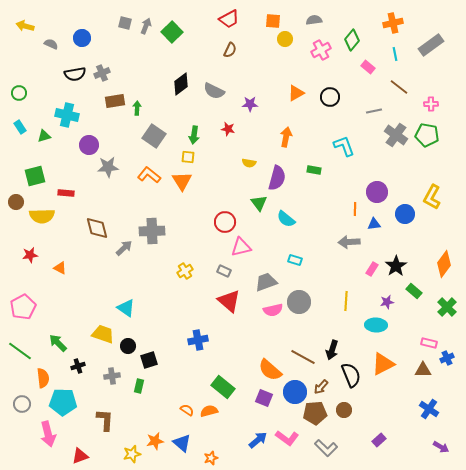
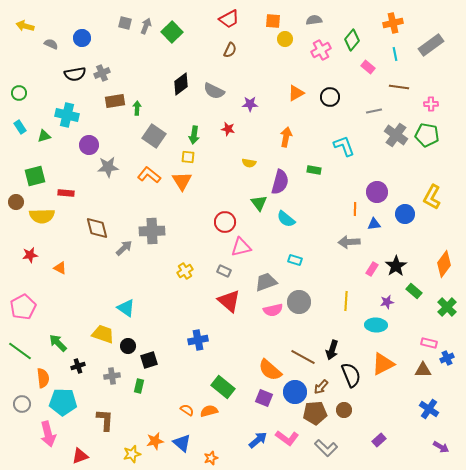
brown line at (399, 87): rotated 30 degrees counterclockwise
purple semicircle at (277, 178): moved 3 px right, 4 px down
